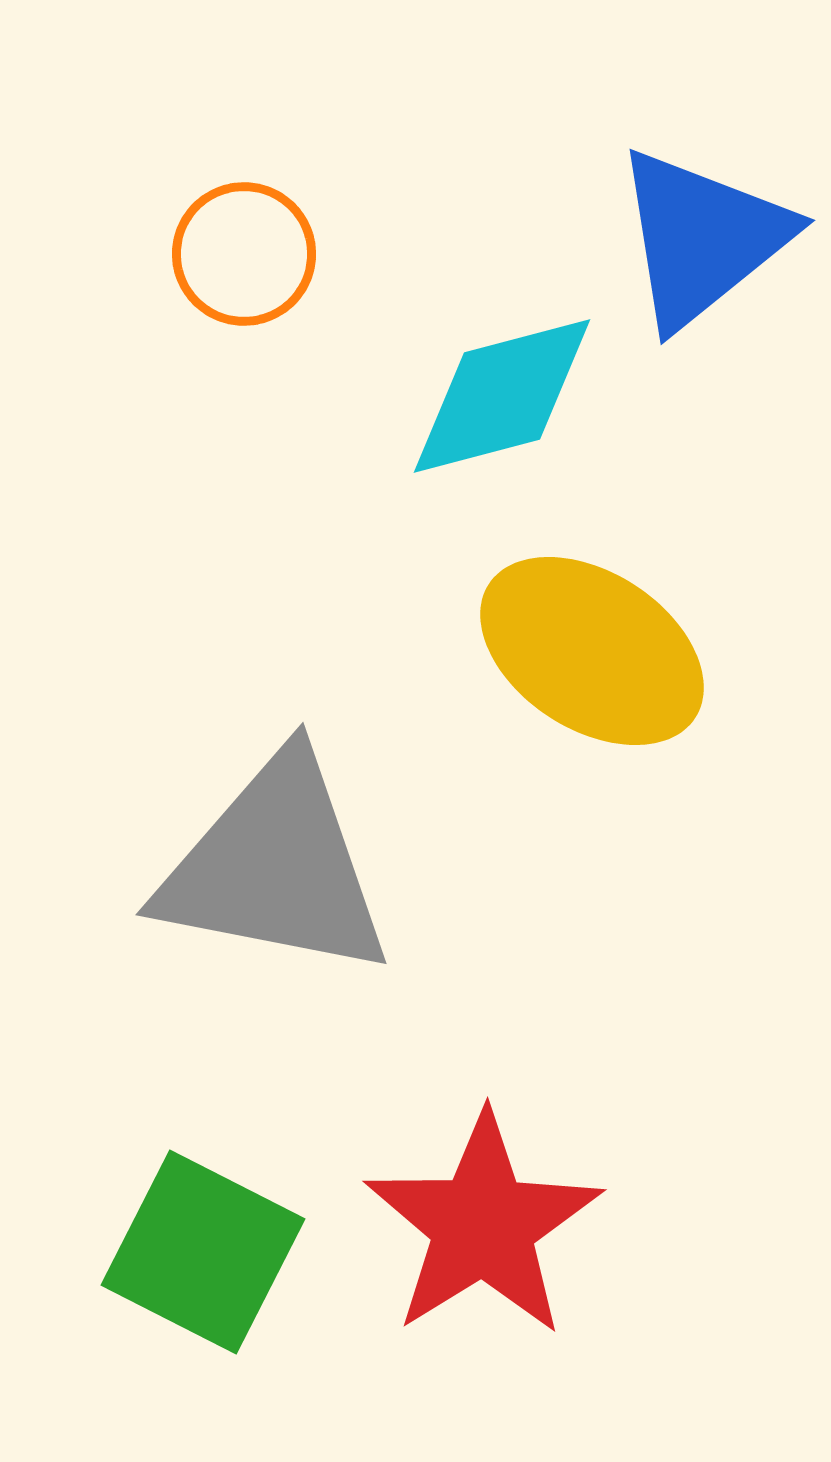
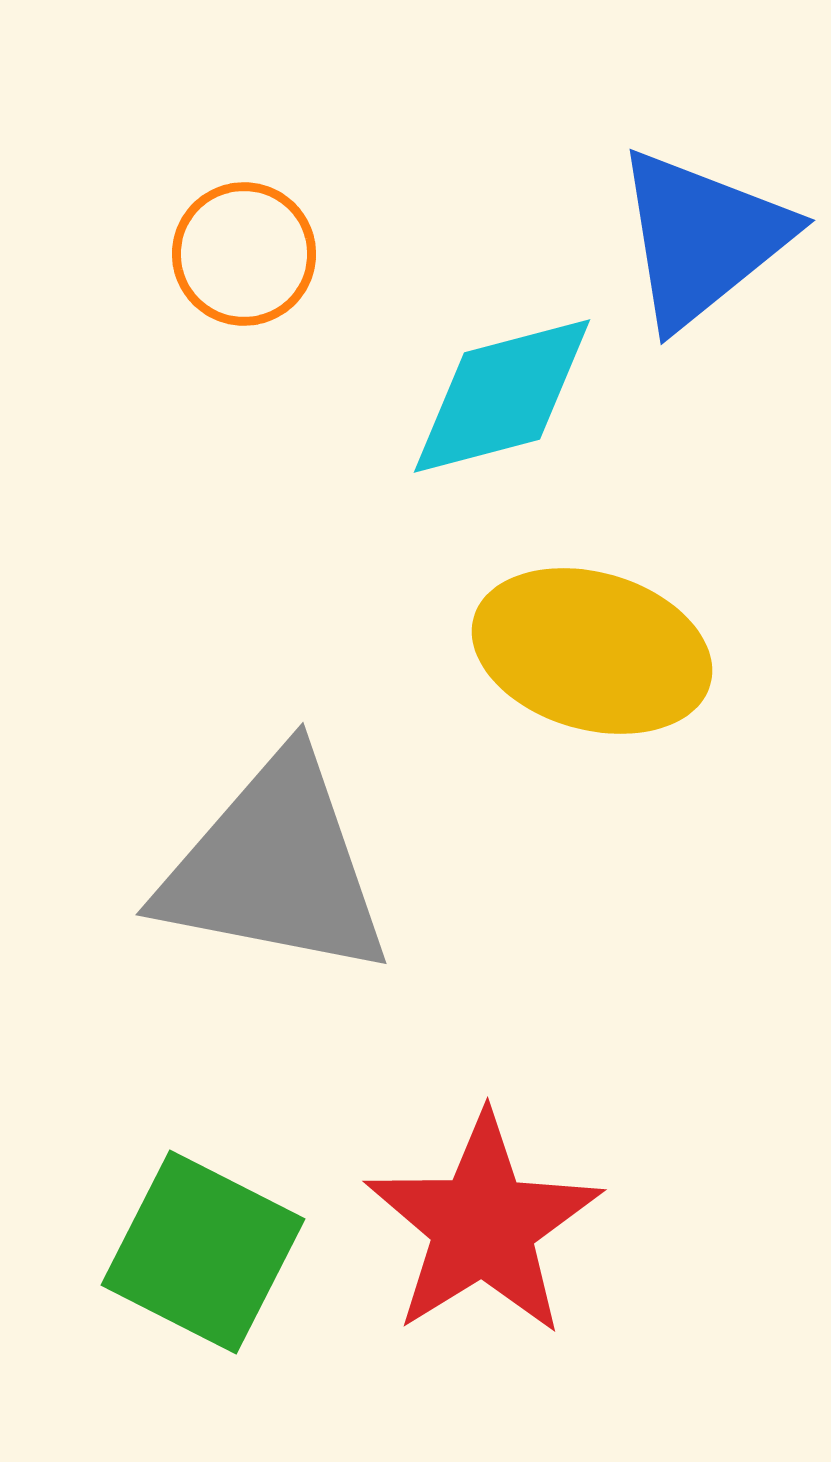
yellow ellipse: rotated 17 degrees counterclockwise
